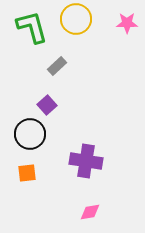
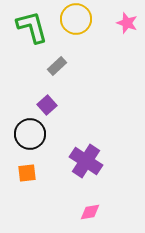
pink star: rotated 20 degrees clockwise
purple cross: rotated 24 degrees clockwise
